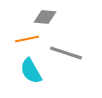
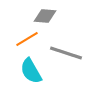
gray diamond: moved 1 px up
orange line: rotated 20 degrees counterclockwise
